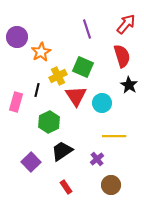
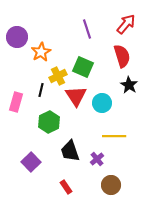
black line: moved 4 px right
black trapezoid: moved 8 px right; rotated 75 degrees counterclockwise
